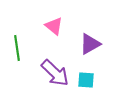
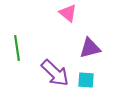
pink triangle: moved 14 px right, 13 px up
purple triangle: moved 4 px down; rotated 15 degrees clockwise
